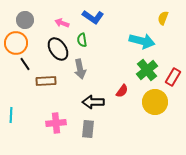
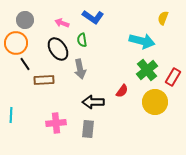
brown rectangle: moved 2 px left, 1 px up
